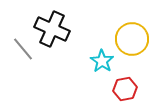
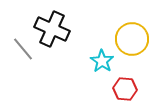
red hexagon: rotated 15 degrees clockwise
